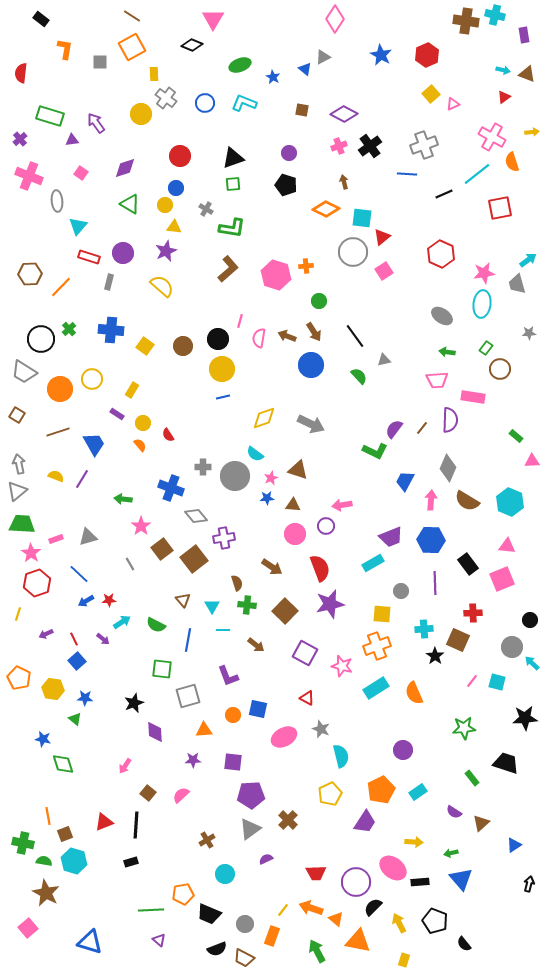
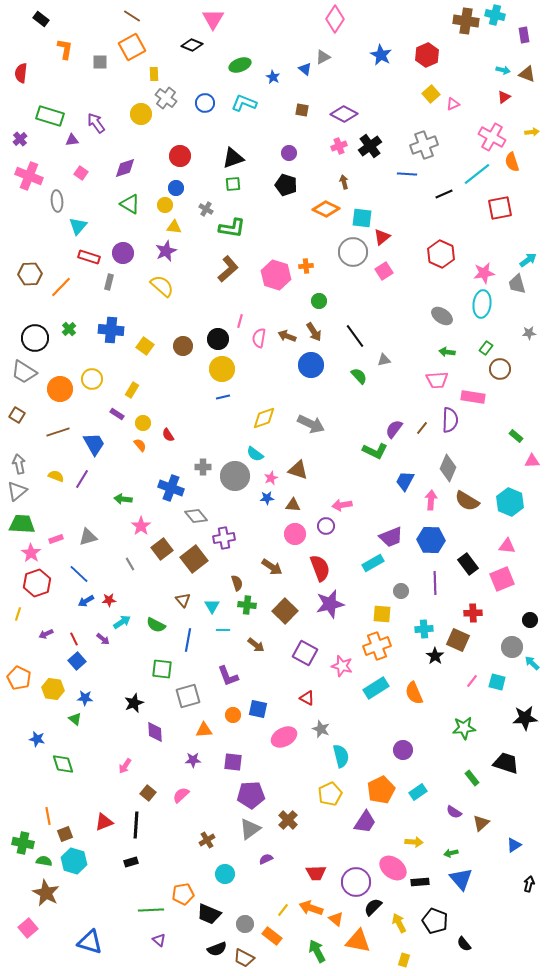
black circle at (41, 339): moved 6 px left, 1 px up
blue star at (43, 739): moved 6 px left
orange rectangle at (272, 936): rotated 72 degrees counterclockwise
